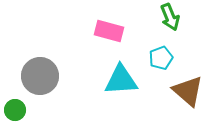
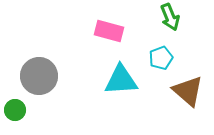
gray circle: moved 1 px left
